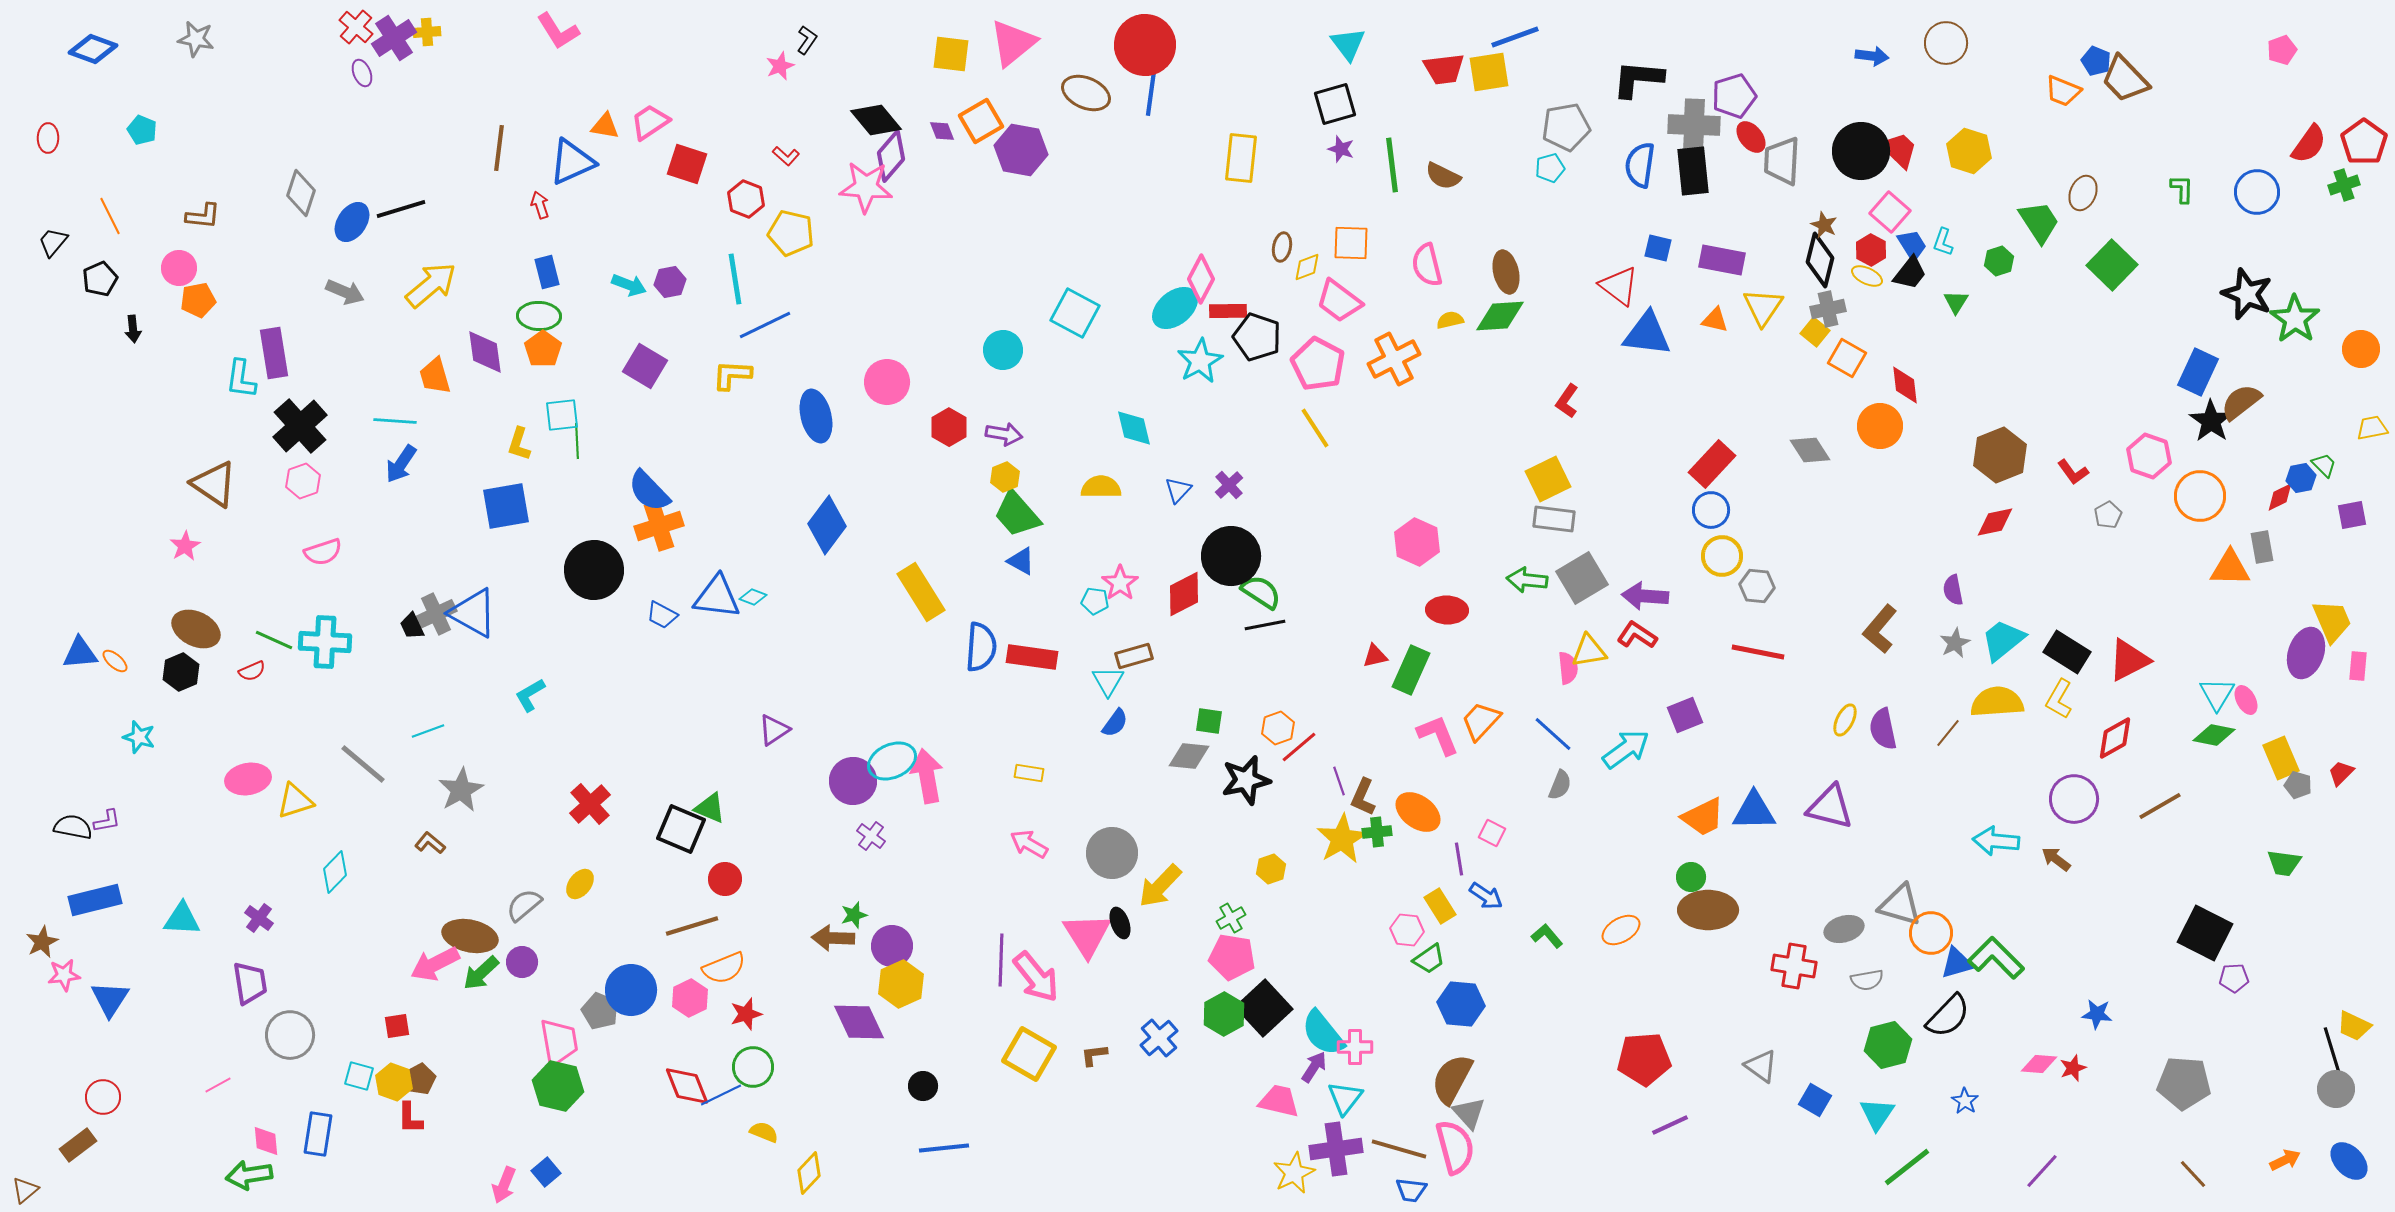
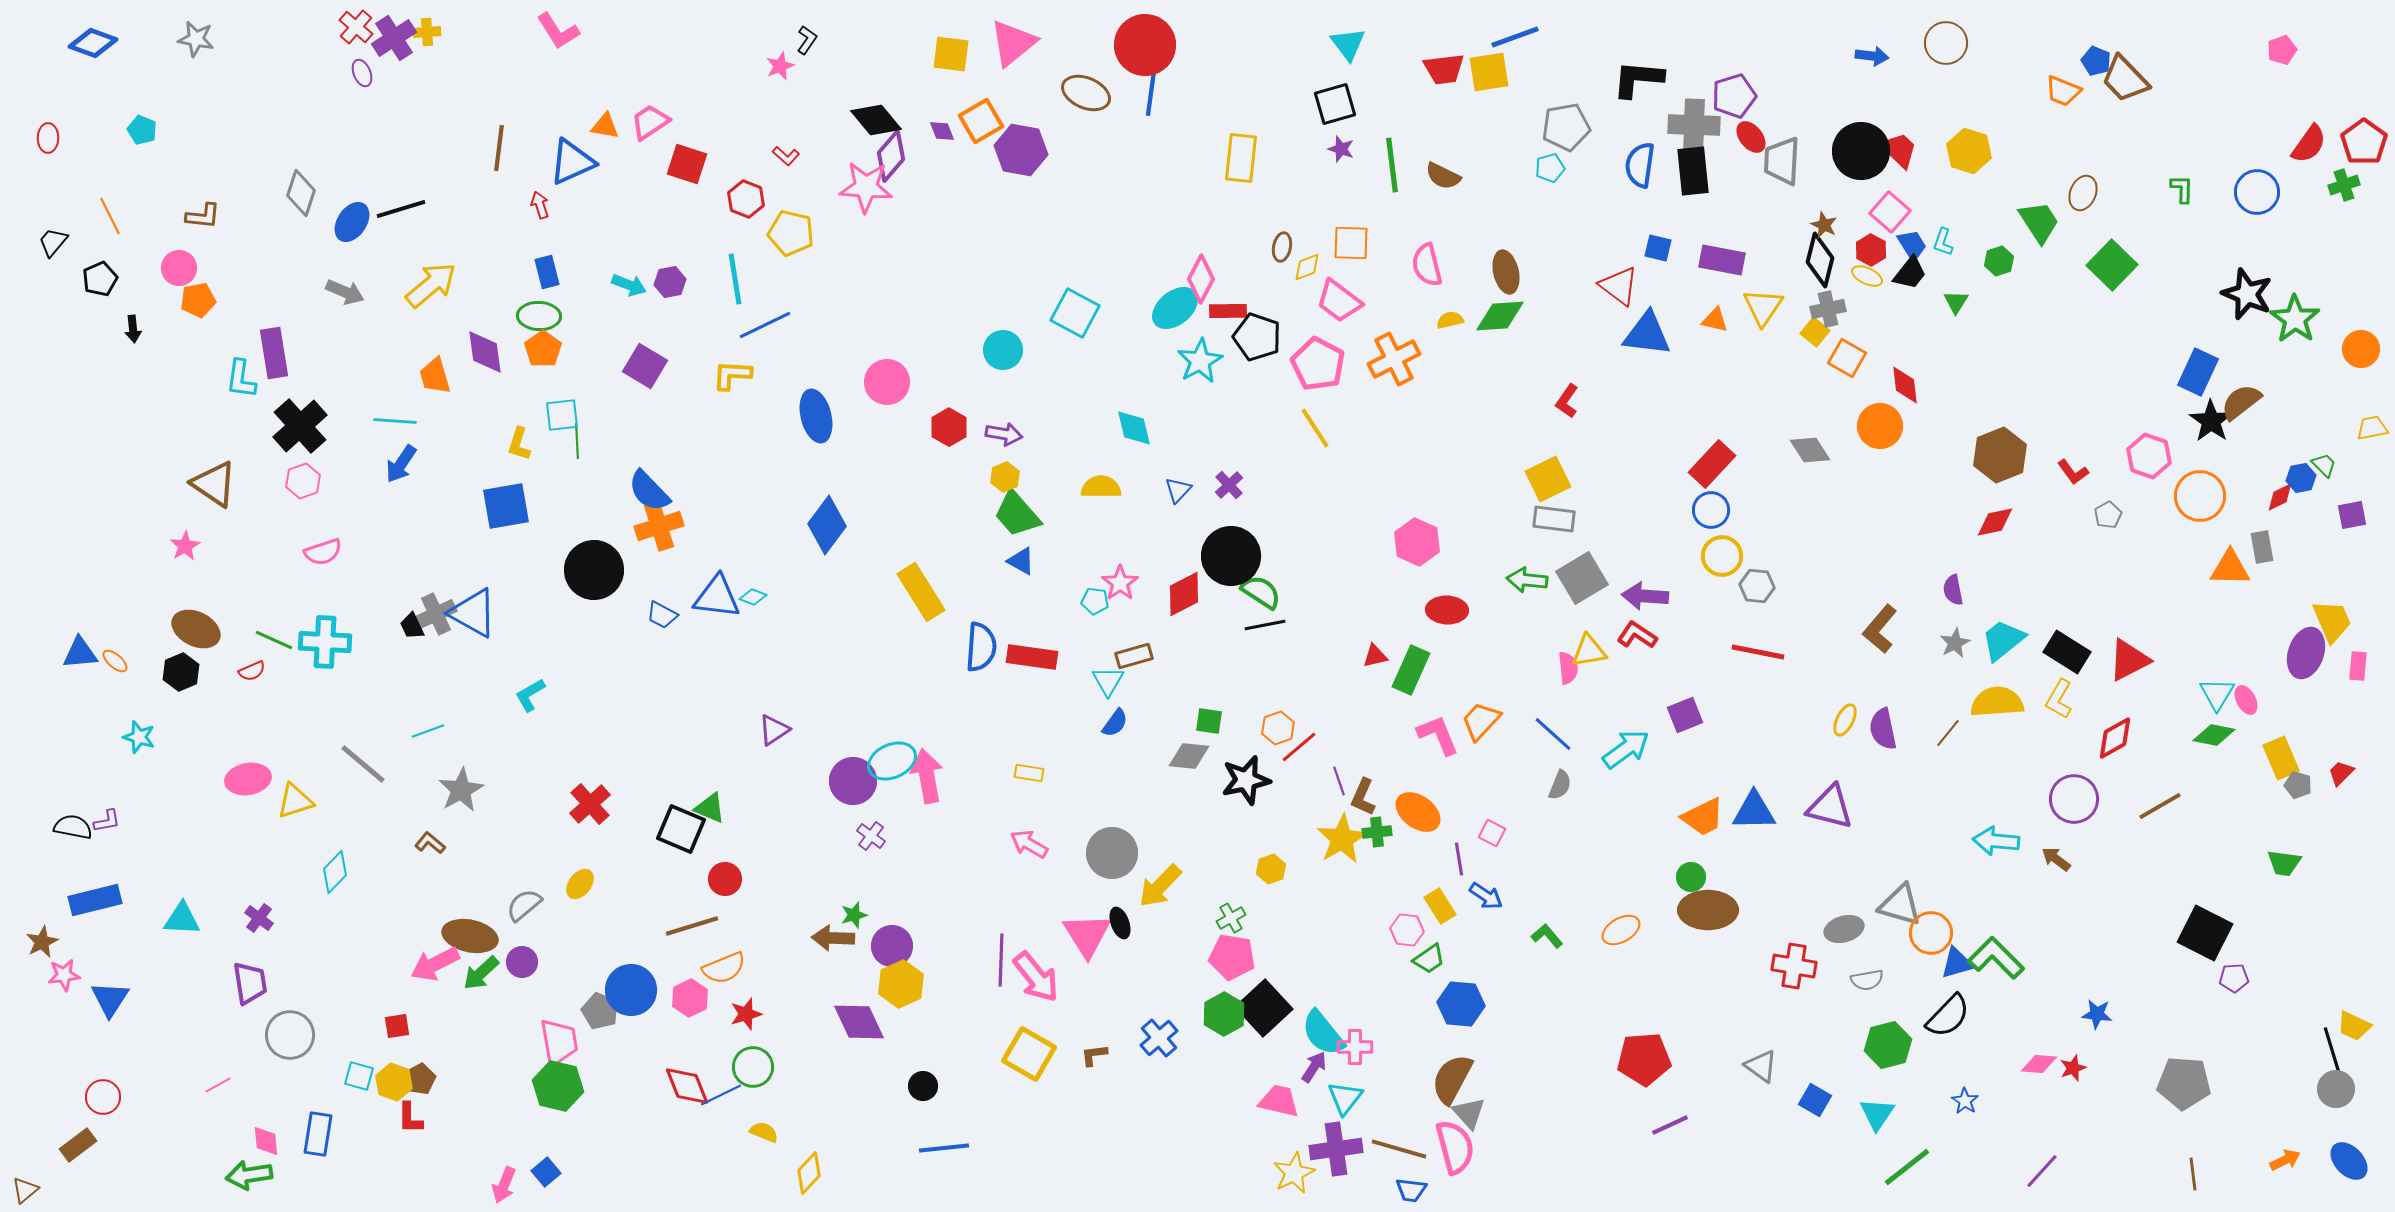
blue diamond at (93, 49): moved 6 px up
brown line at (2193, 1174): rotated 36 degrees clockwise
